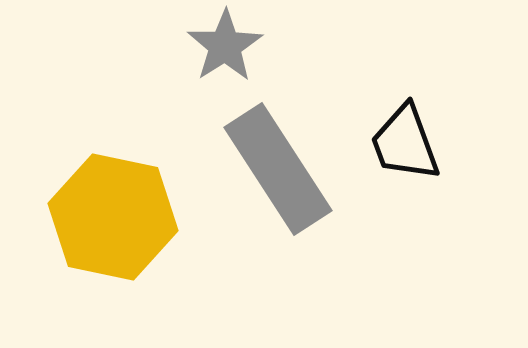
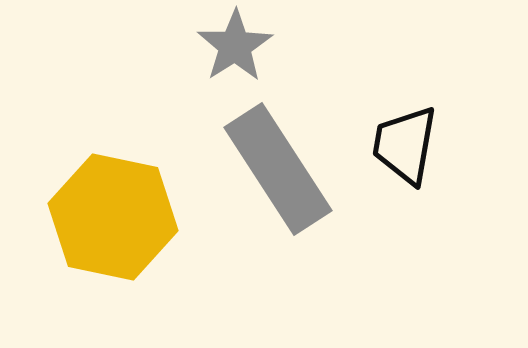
gray star: moved 10 px right
black trapezoid: moved 2 px down; rotated 30 degrees clockwise
